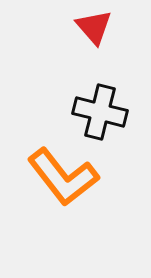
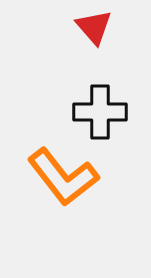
black cross: rotated 14 degrees counterclockwise
